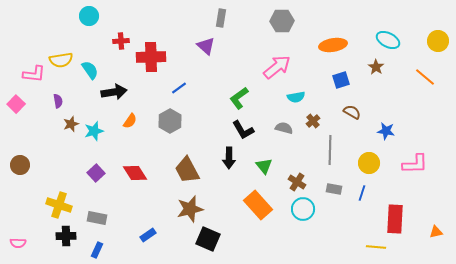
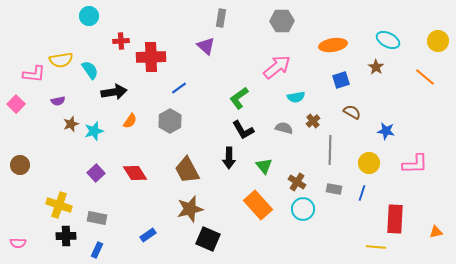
purple semicircle at (58, 101): rotated 88 degrees clockwise
